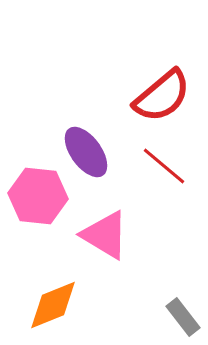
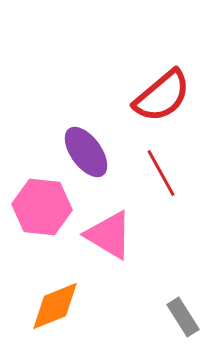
red line: moved 3 px left, 7 px down; rotated 21 degrees clockwise
pink hexagon: moved 4 px right, 11 px down
pink triangle: moved 4 px right
orange diamond: moved 2 px right, 1 px down
gray rectangle: rotated 6 degrees clockwise
